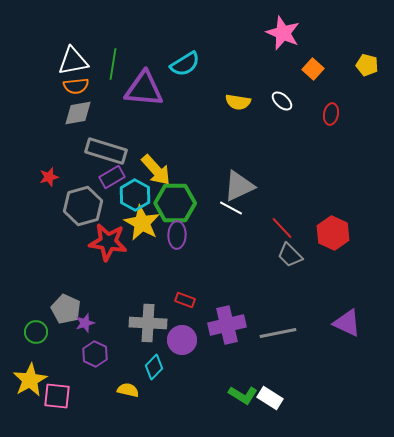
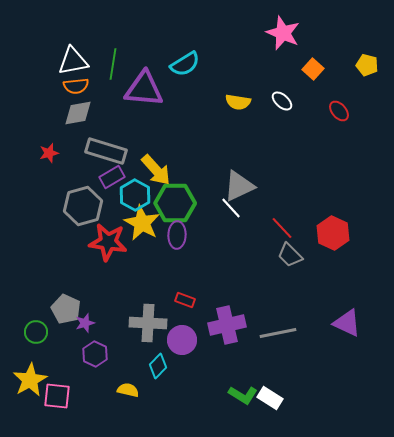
red ellipse at (331, 114): moved 8 px right, 3 px up; rotated 50 degrees counterclockwise
red star at (49, 177): moved 24 px up
white line at (231, 208): rotated 20 degrees clockwise
cyan diamond at (154, 367): moved 4 px right, 1 px up
